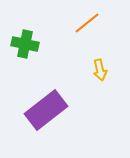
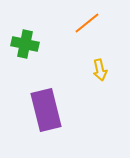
purple rectangle: rotated 66 degrees counterclockwise
